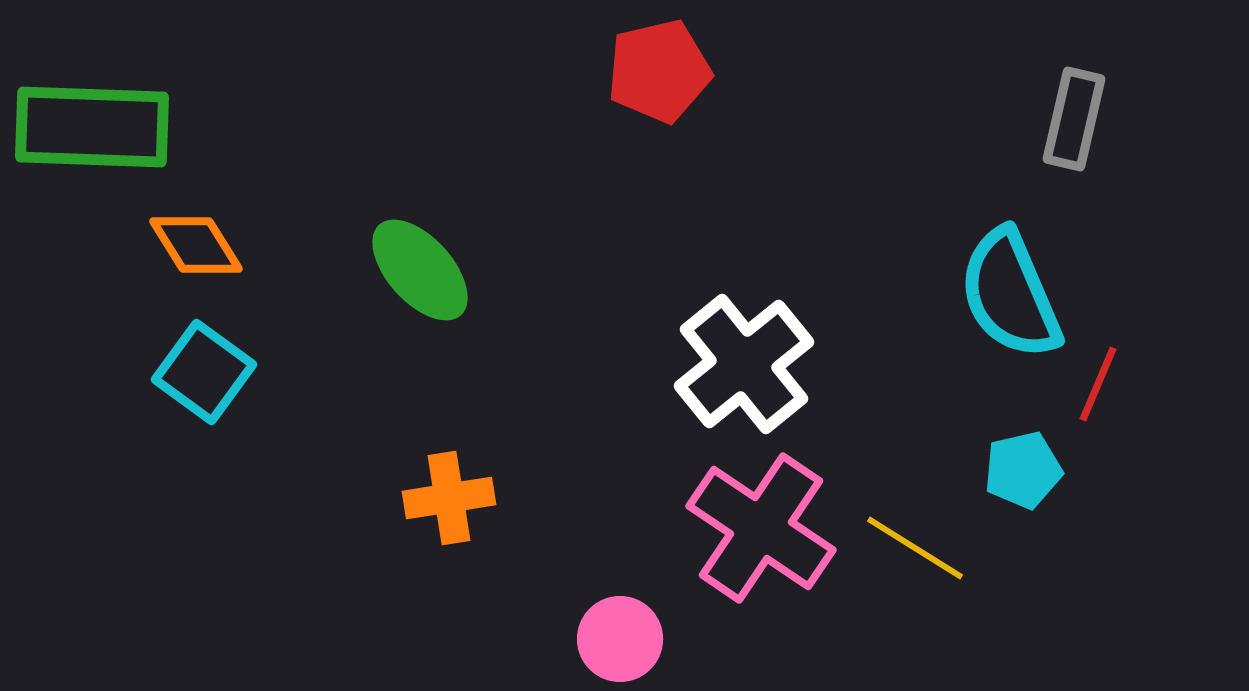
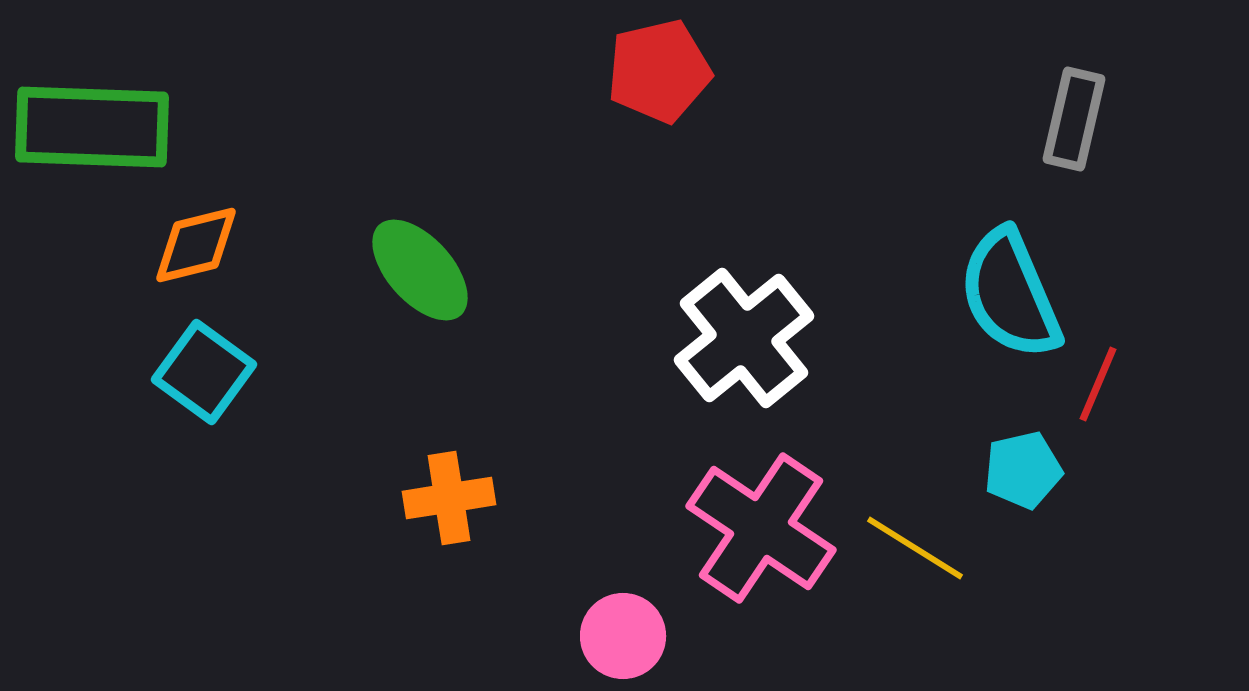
orange diamond: rotated 72 degrees counterclockwise
white cross: moved 26 px up
pink circle: moved 3 px right, 3 px up
